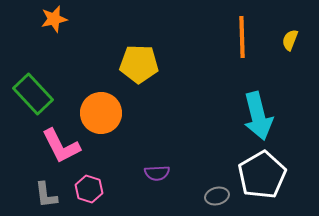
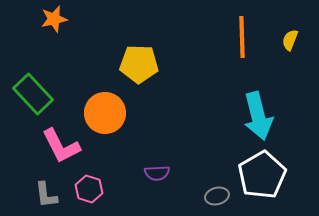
orange circle: moved 4 px right
